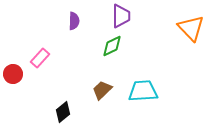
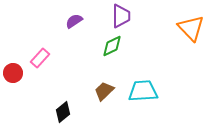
purple semicircle: rotated 126 degrees counterclockwise
red circle: moved 1 px up
brown trapezoid: moved 2 px right, 1 px down
